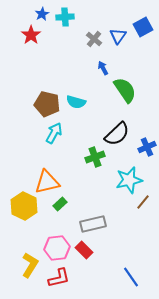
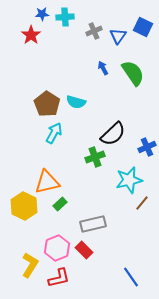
blue star: rotated 24 degrees clockwise
blue square: rotated 36 degrees counterclockwise
gray cross: moved 8 px up; rotated 28 degrees clockwise
green semicircle: moved 8 px right, 17 px up
brown pentagon: rotated 20 degrees clockwise
black semicircle: moved 4 px left
brown line: moved 1 px left, 1 px down
pink hexagon: rotated 15 degrees counterclockwise
